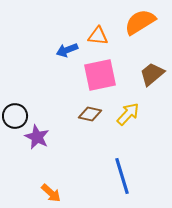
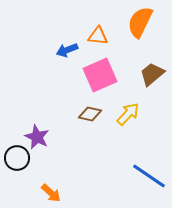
orange semicircle: rotated 32 degrees counterclockwise
pink square: rotated 12 degrees counterclockwise
black circle: moved 2 px right, 42 px down
blue line: moved 27 px right; rotated 39 degrees counterclockwise
